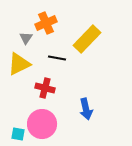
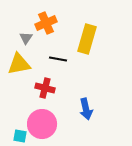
yellow rectangle: rotated 28 degrees counterclockwise
black line: moved 1 px right, 1 px down
yellow triangle: rotated 15 degrees clockwise
cyan square: moved 2 px right, 2 px down
